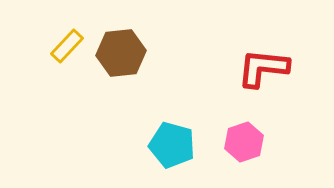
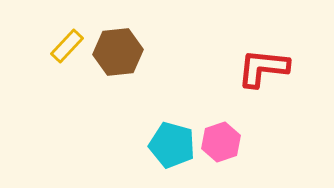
brown hexagon: moved 3 px left, 1 px up
pink hexagon: moved 23 px left
